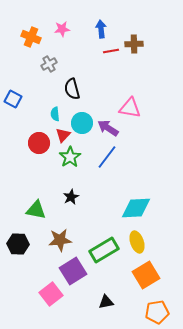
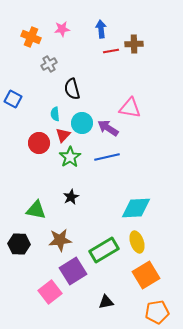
blue line: rotated 40 degrees clockwise
black hexagon: moved 1 px right
pink square: moved 1 px left, 2 px up
